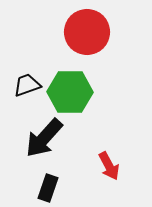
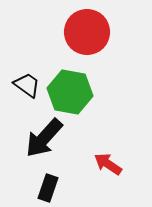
black trapezoid: rotated 56 degrees clockwise
green hexagon: rotated 9 degrees clockwise
red arrow: moved 1 px left, 2 px up; rotated 152 degrees clockwise
